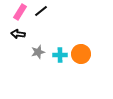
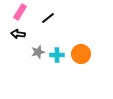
black line: moved 7 px right, 7 px down
cyan cross: moved 3 px left
